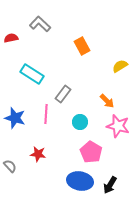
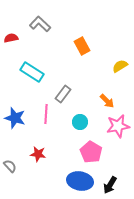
cyan rectangle: moved 2 px up
pink star: rotated 25 degrees counterclockwise
